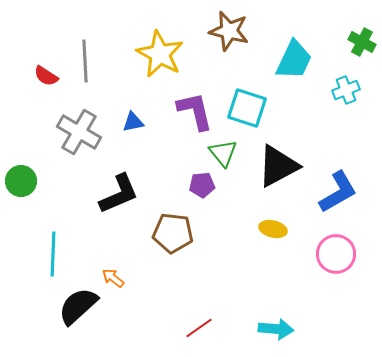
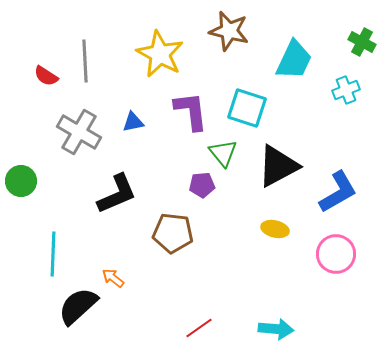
purple L-shape: moved 4 px left; rotated 6 degrees clockwise
black L-shape: moved 2 px left
yellow ellipse: moved 2 px right
